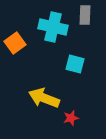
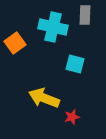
red star: moved 1 px right, 1 px up
